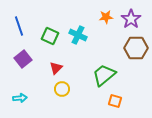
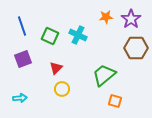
blue line: moved 3 px right
purple square: rotated 18 degrees clockwise
